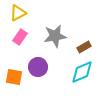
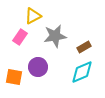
yellow triangle: moved 15 px right, 3 px down
